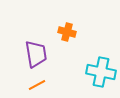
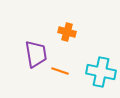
orange line: moved 23 px right, 14 px up; rotated 48 degrees clockwise
